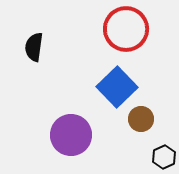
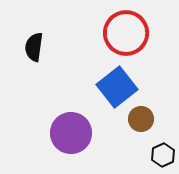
red circle: moved 4 px down
blue square: rotated 6 degrees clockwise
purple circle: moved 2 px up
black hexagon: moved 1 px left, 2 px up
